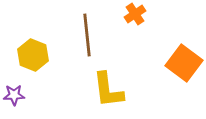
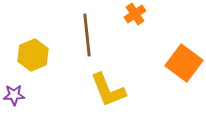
yellow hexagon: rotated 16 degrees clockwise
yellow L-shape: rotated 15 degrees counterclockwise
